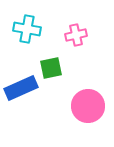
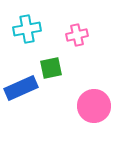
cyan cross: rotated 20 degrees counterclockwise
pink cross: moved 1 px right
pink circle: moved 6 px right
